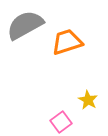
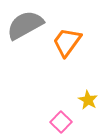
orange trapezoid: rotated 36 degrees counterclockwise
pink square: rotated 10 degrees counterclockwise
